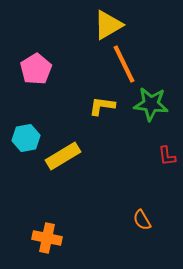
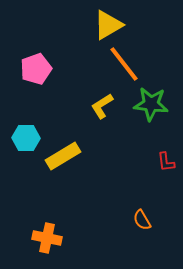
orange line: rotated 12 degrees counterclockwise
pink pentagon: rotated 12 degrees clockwise
yellow L-shape: rotated 40 degrees counterclockwise
cyan hexagon: rotated 12 degrees clockwise
red L-shape: moved 1 px left, 6 px down
